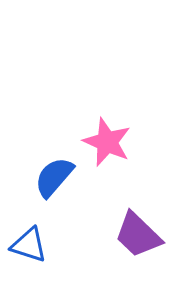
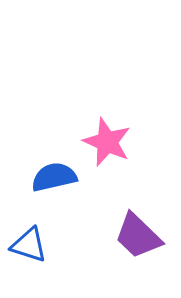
blue semicircle: rotated 36 degrees clockwise
purple trapezoid: moved 1 px down
